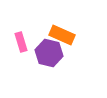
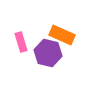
purple hexagon: moved 1 px left
